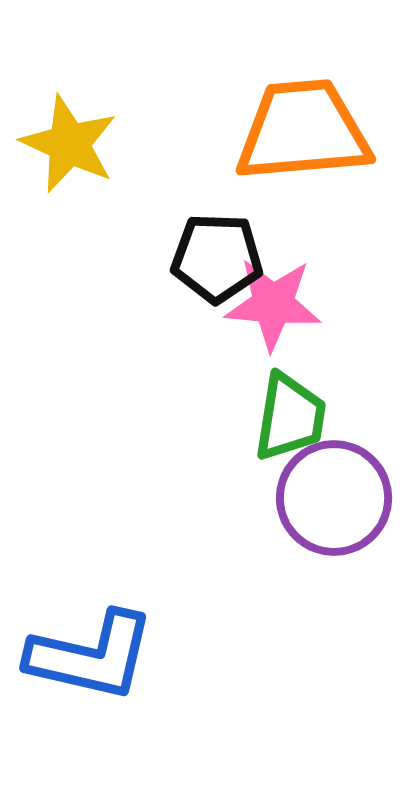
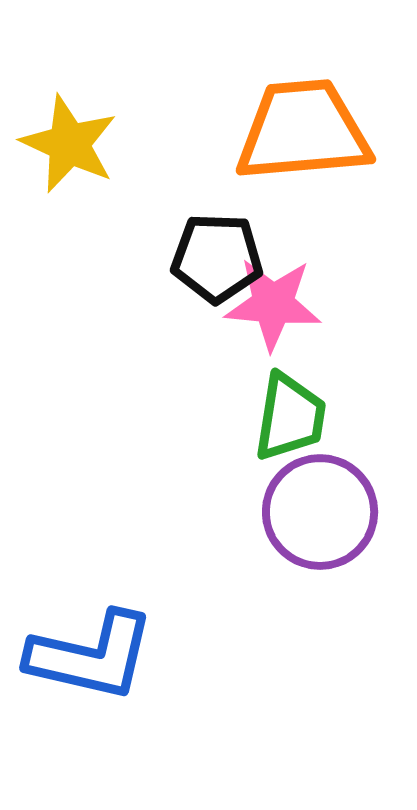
purple circle: moved 14 px left, 14 px down
